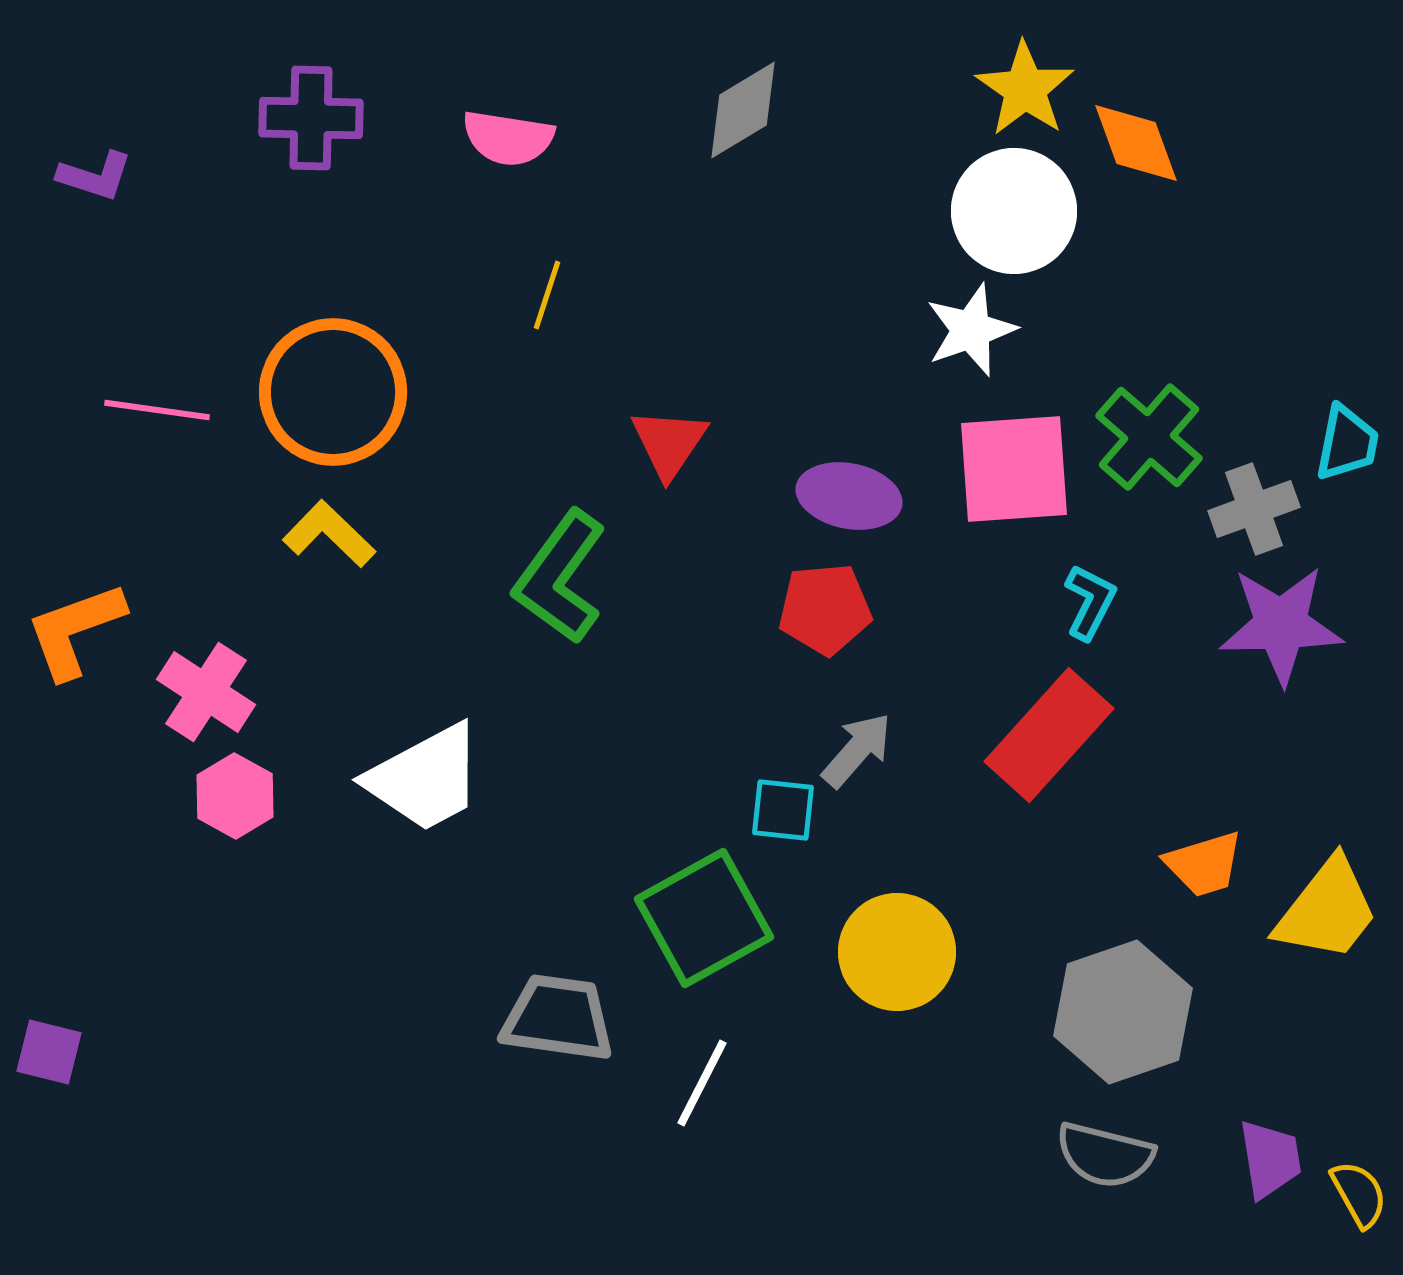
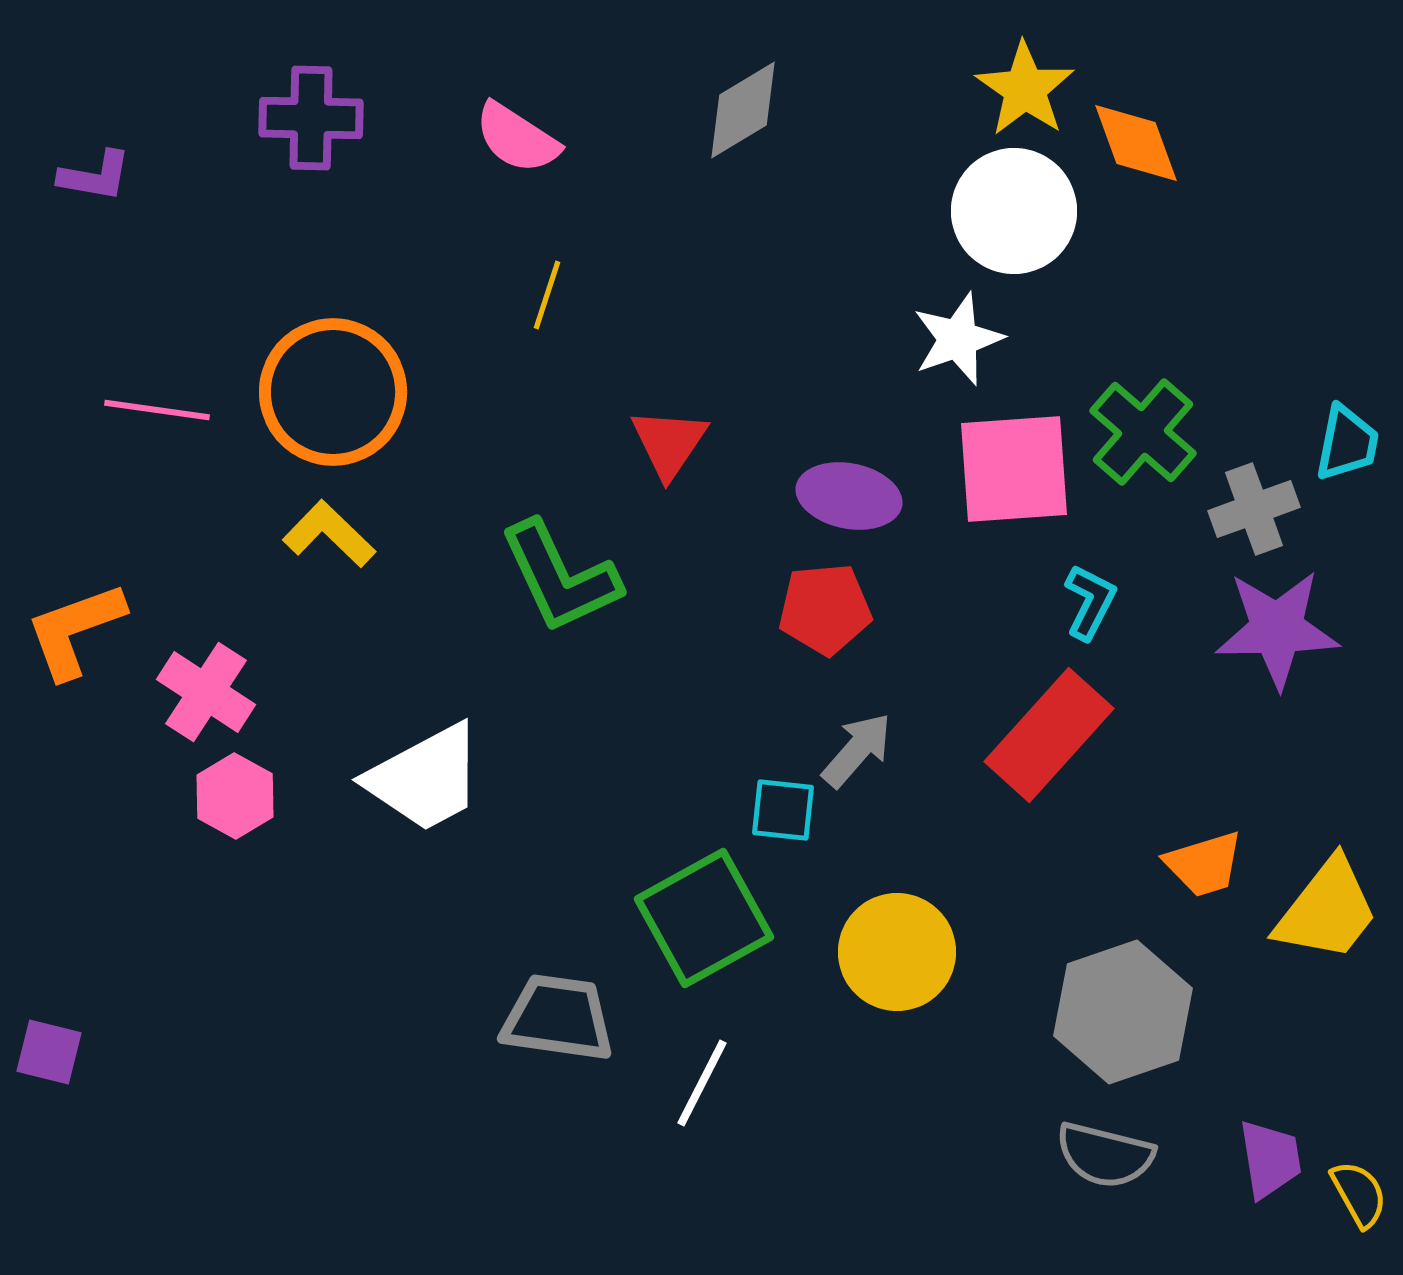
pink semicircle: moved 9 px right; rotated 24 degrees clockwise
purple L-shape: rotated 8 degrees counterclockwise
white star: moved 13 px left, 9 px down
green cross: moved 6 px left, 5 px up
green L-shape: rotated 61 degrees counterclockwise
purple star: moved 4 px left, 4 px down
